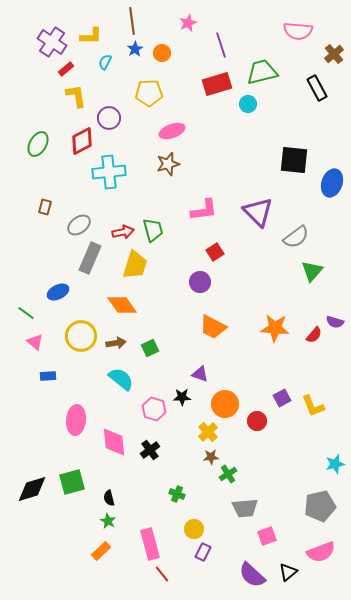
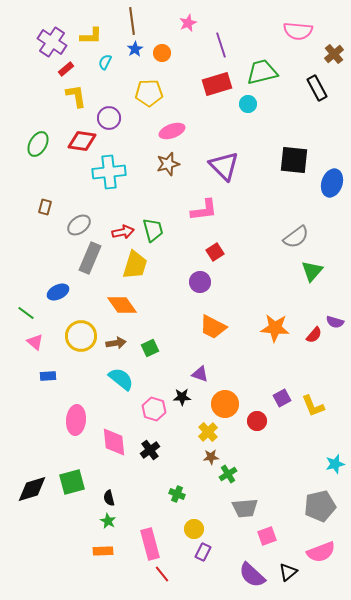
red diamond at (82, 141): rotated 36 degrees clockwise
purple triangle at (258, 212): moved 34 px left, 46 px up
orange rectangle at (101, 551): moved 2 px right; rotated 42 degrees clockwise
